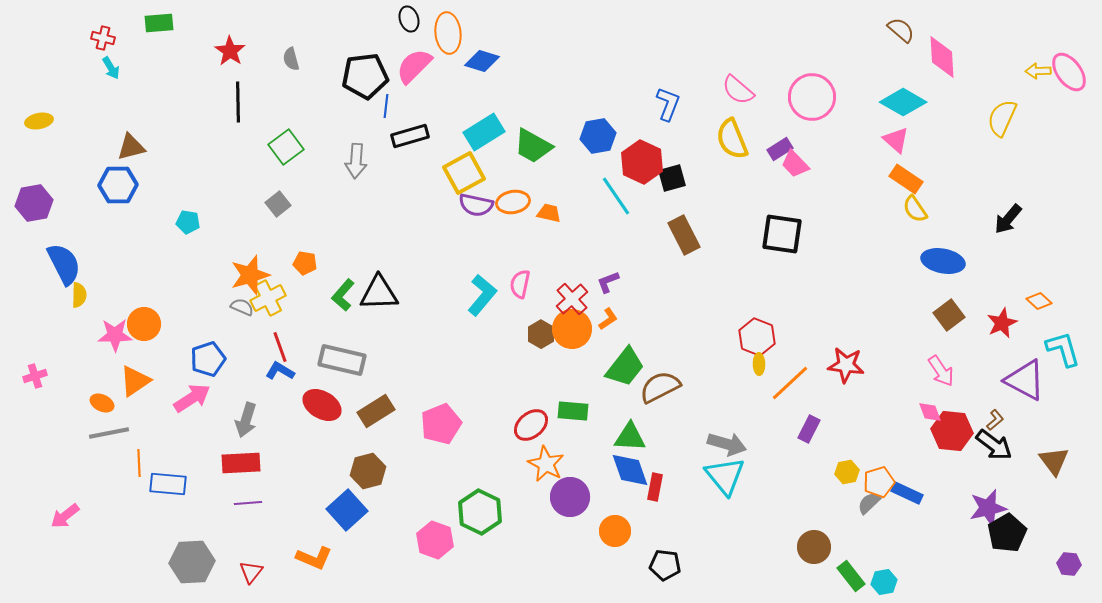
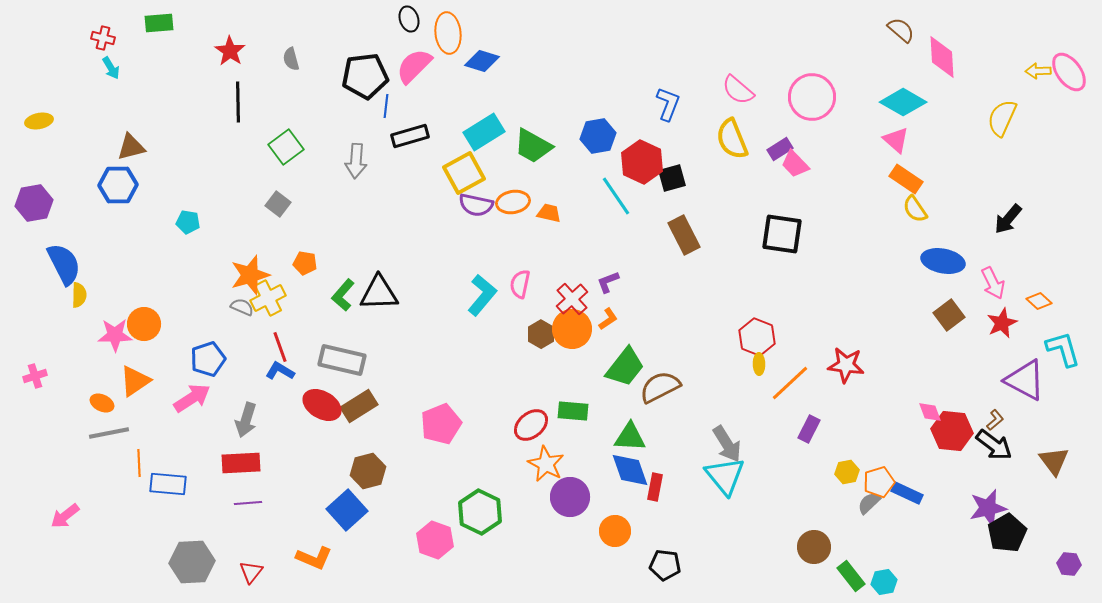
gray square at (278, 204): rotated 15 degrees counterclockwise
pink arrow at (941, 371): moved 52 px right, 88 px up; rotated 8 degrees clockwise
brown rectangle at (376, 411): moved 17 px left, 5 px up
gray arrow at (727, 444): rotated 42 degrees clockwise
